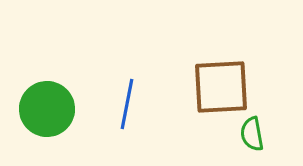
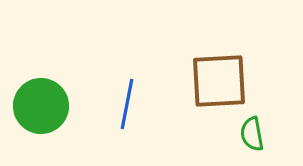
brown square: moved 2 px left, 6 px up
green circle: moved 6 px left, 3 px up
